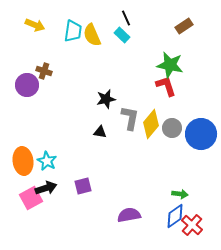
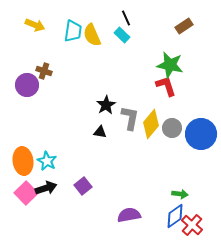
black star: moved 6 px down; rotated 18 degrees counterclockwise
purple square: rotated 24 degrees counterclockwise
pink square: moved 5 px left, 5 px up; rotated 15 degrees counterclockwise
